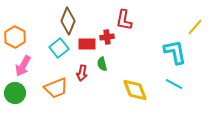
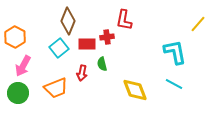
yellow line: moved 3 px right, 3 px up
green circle: moved 3 px right
